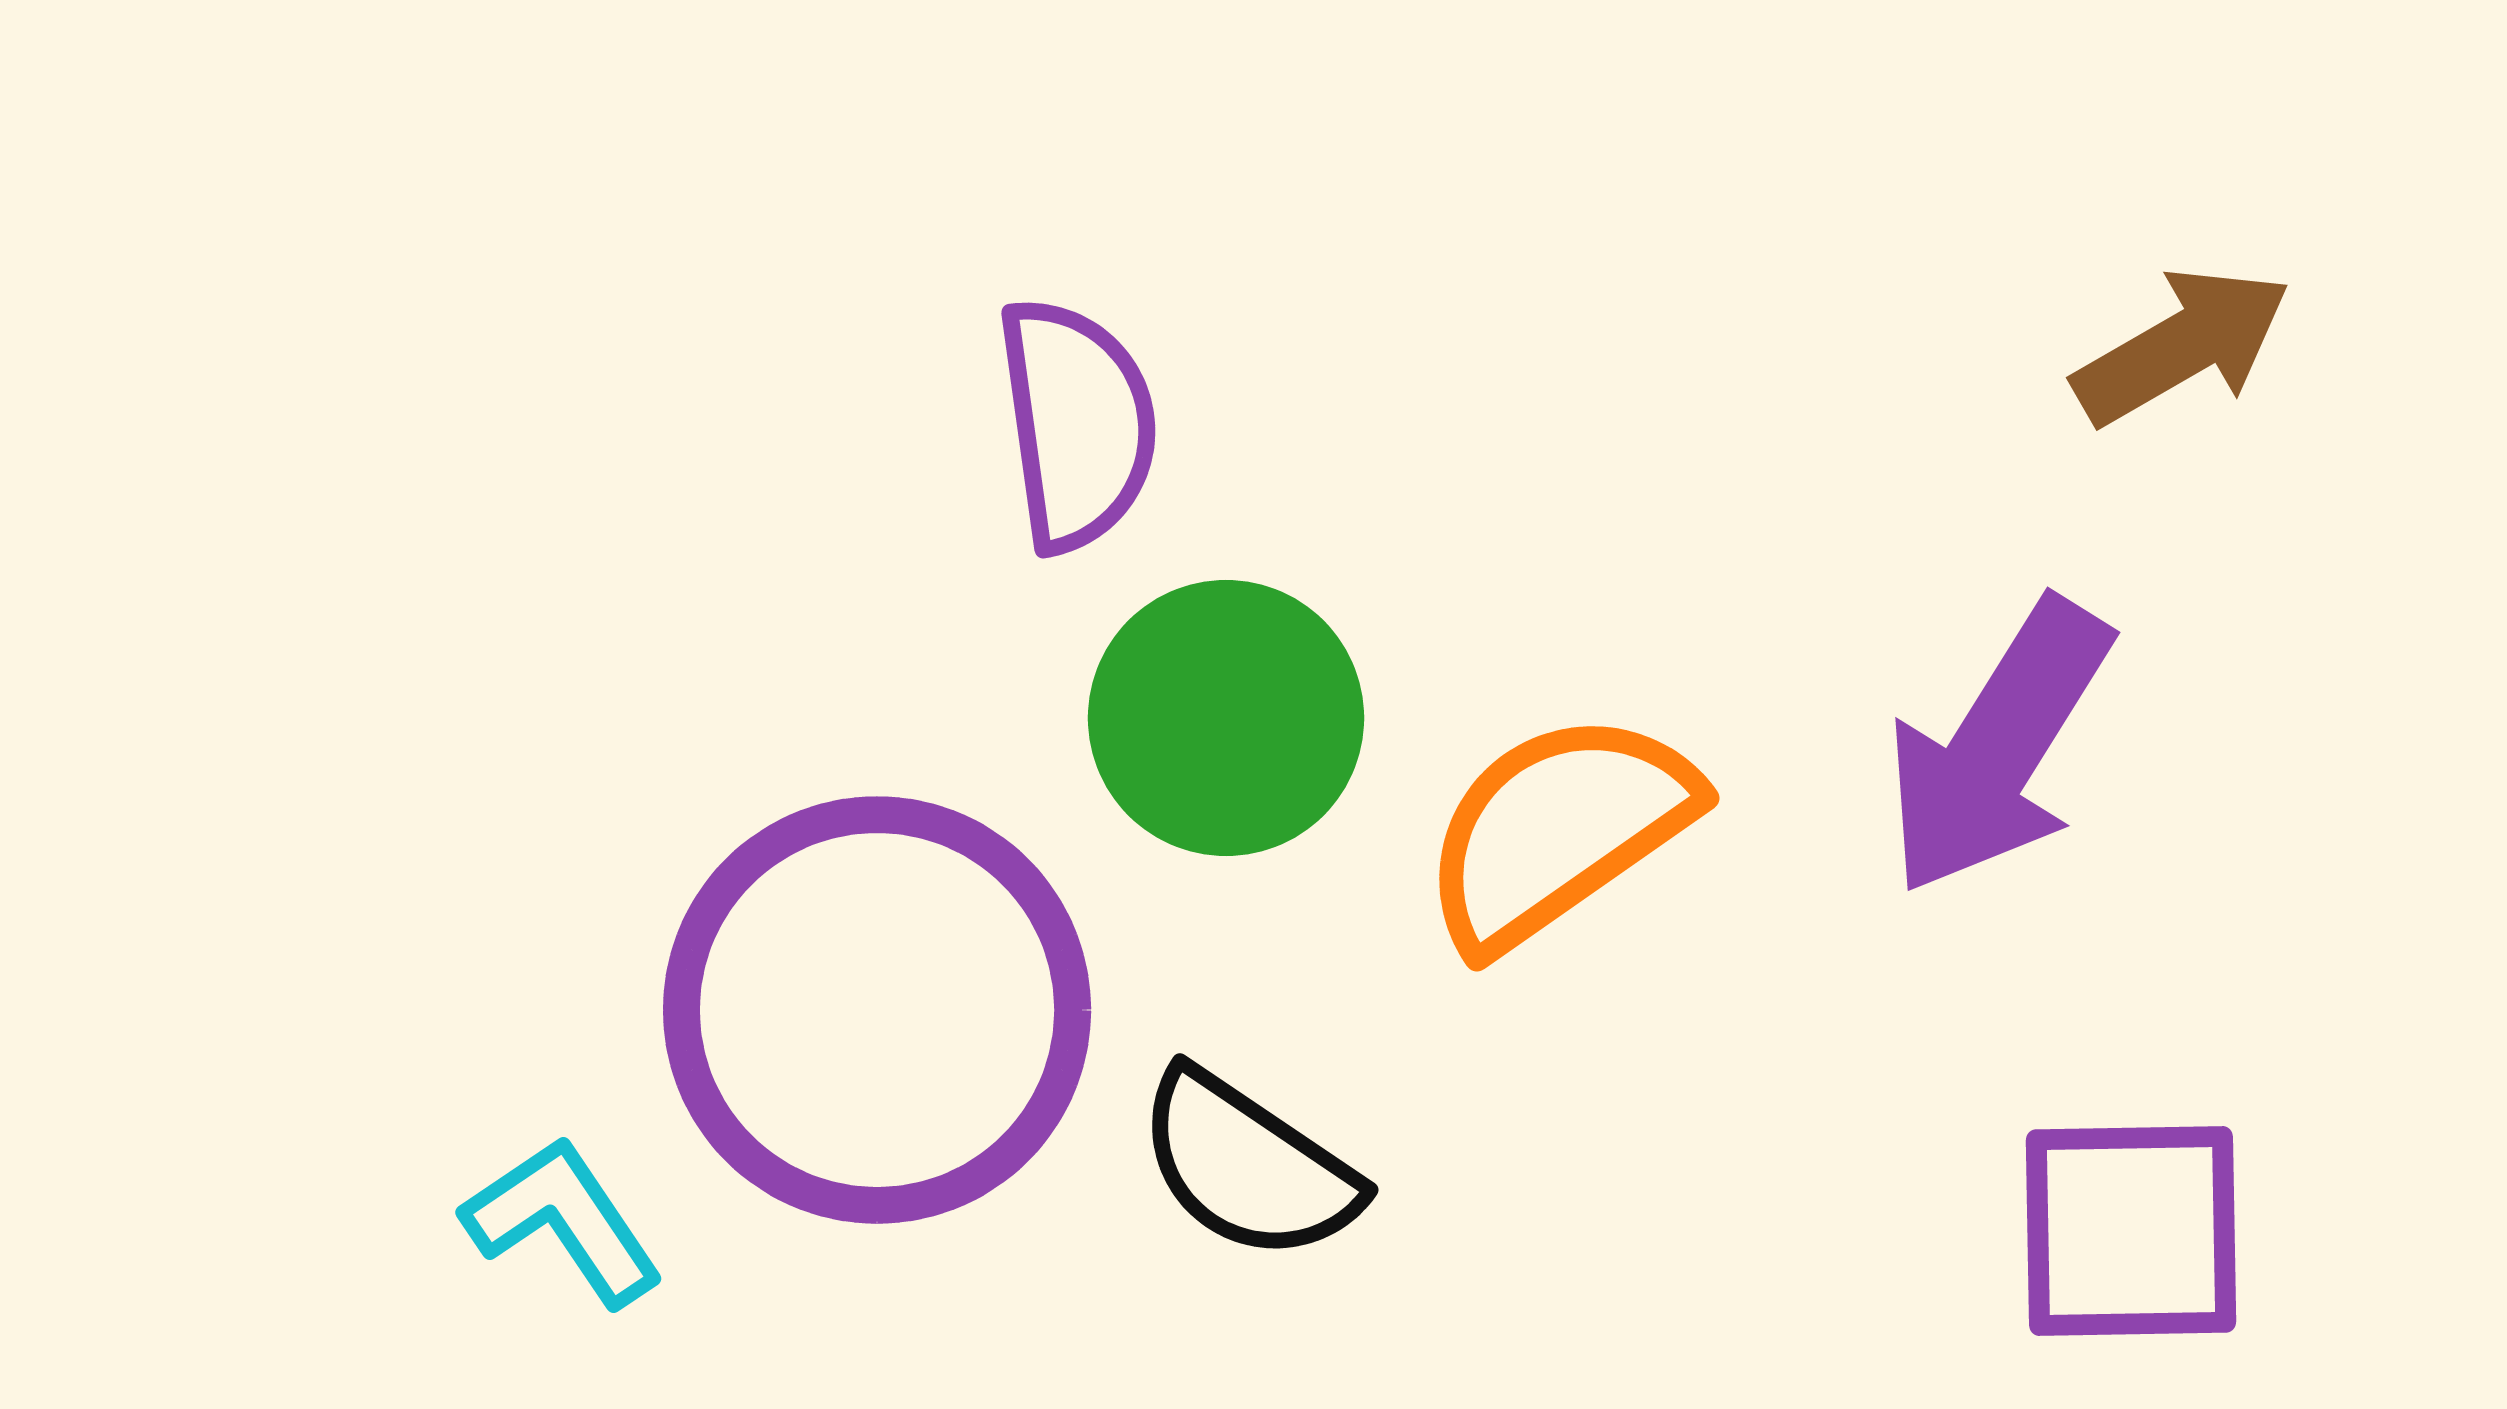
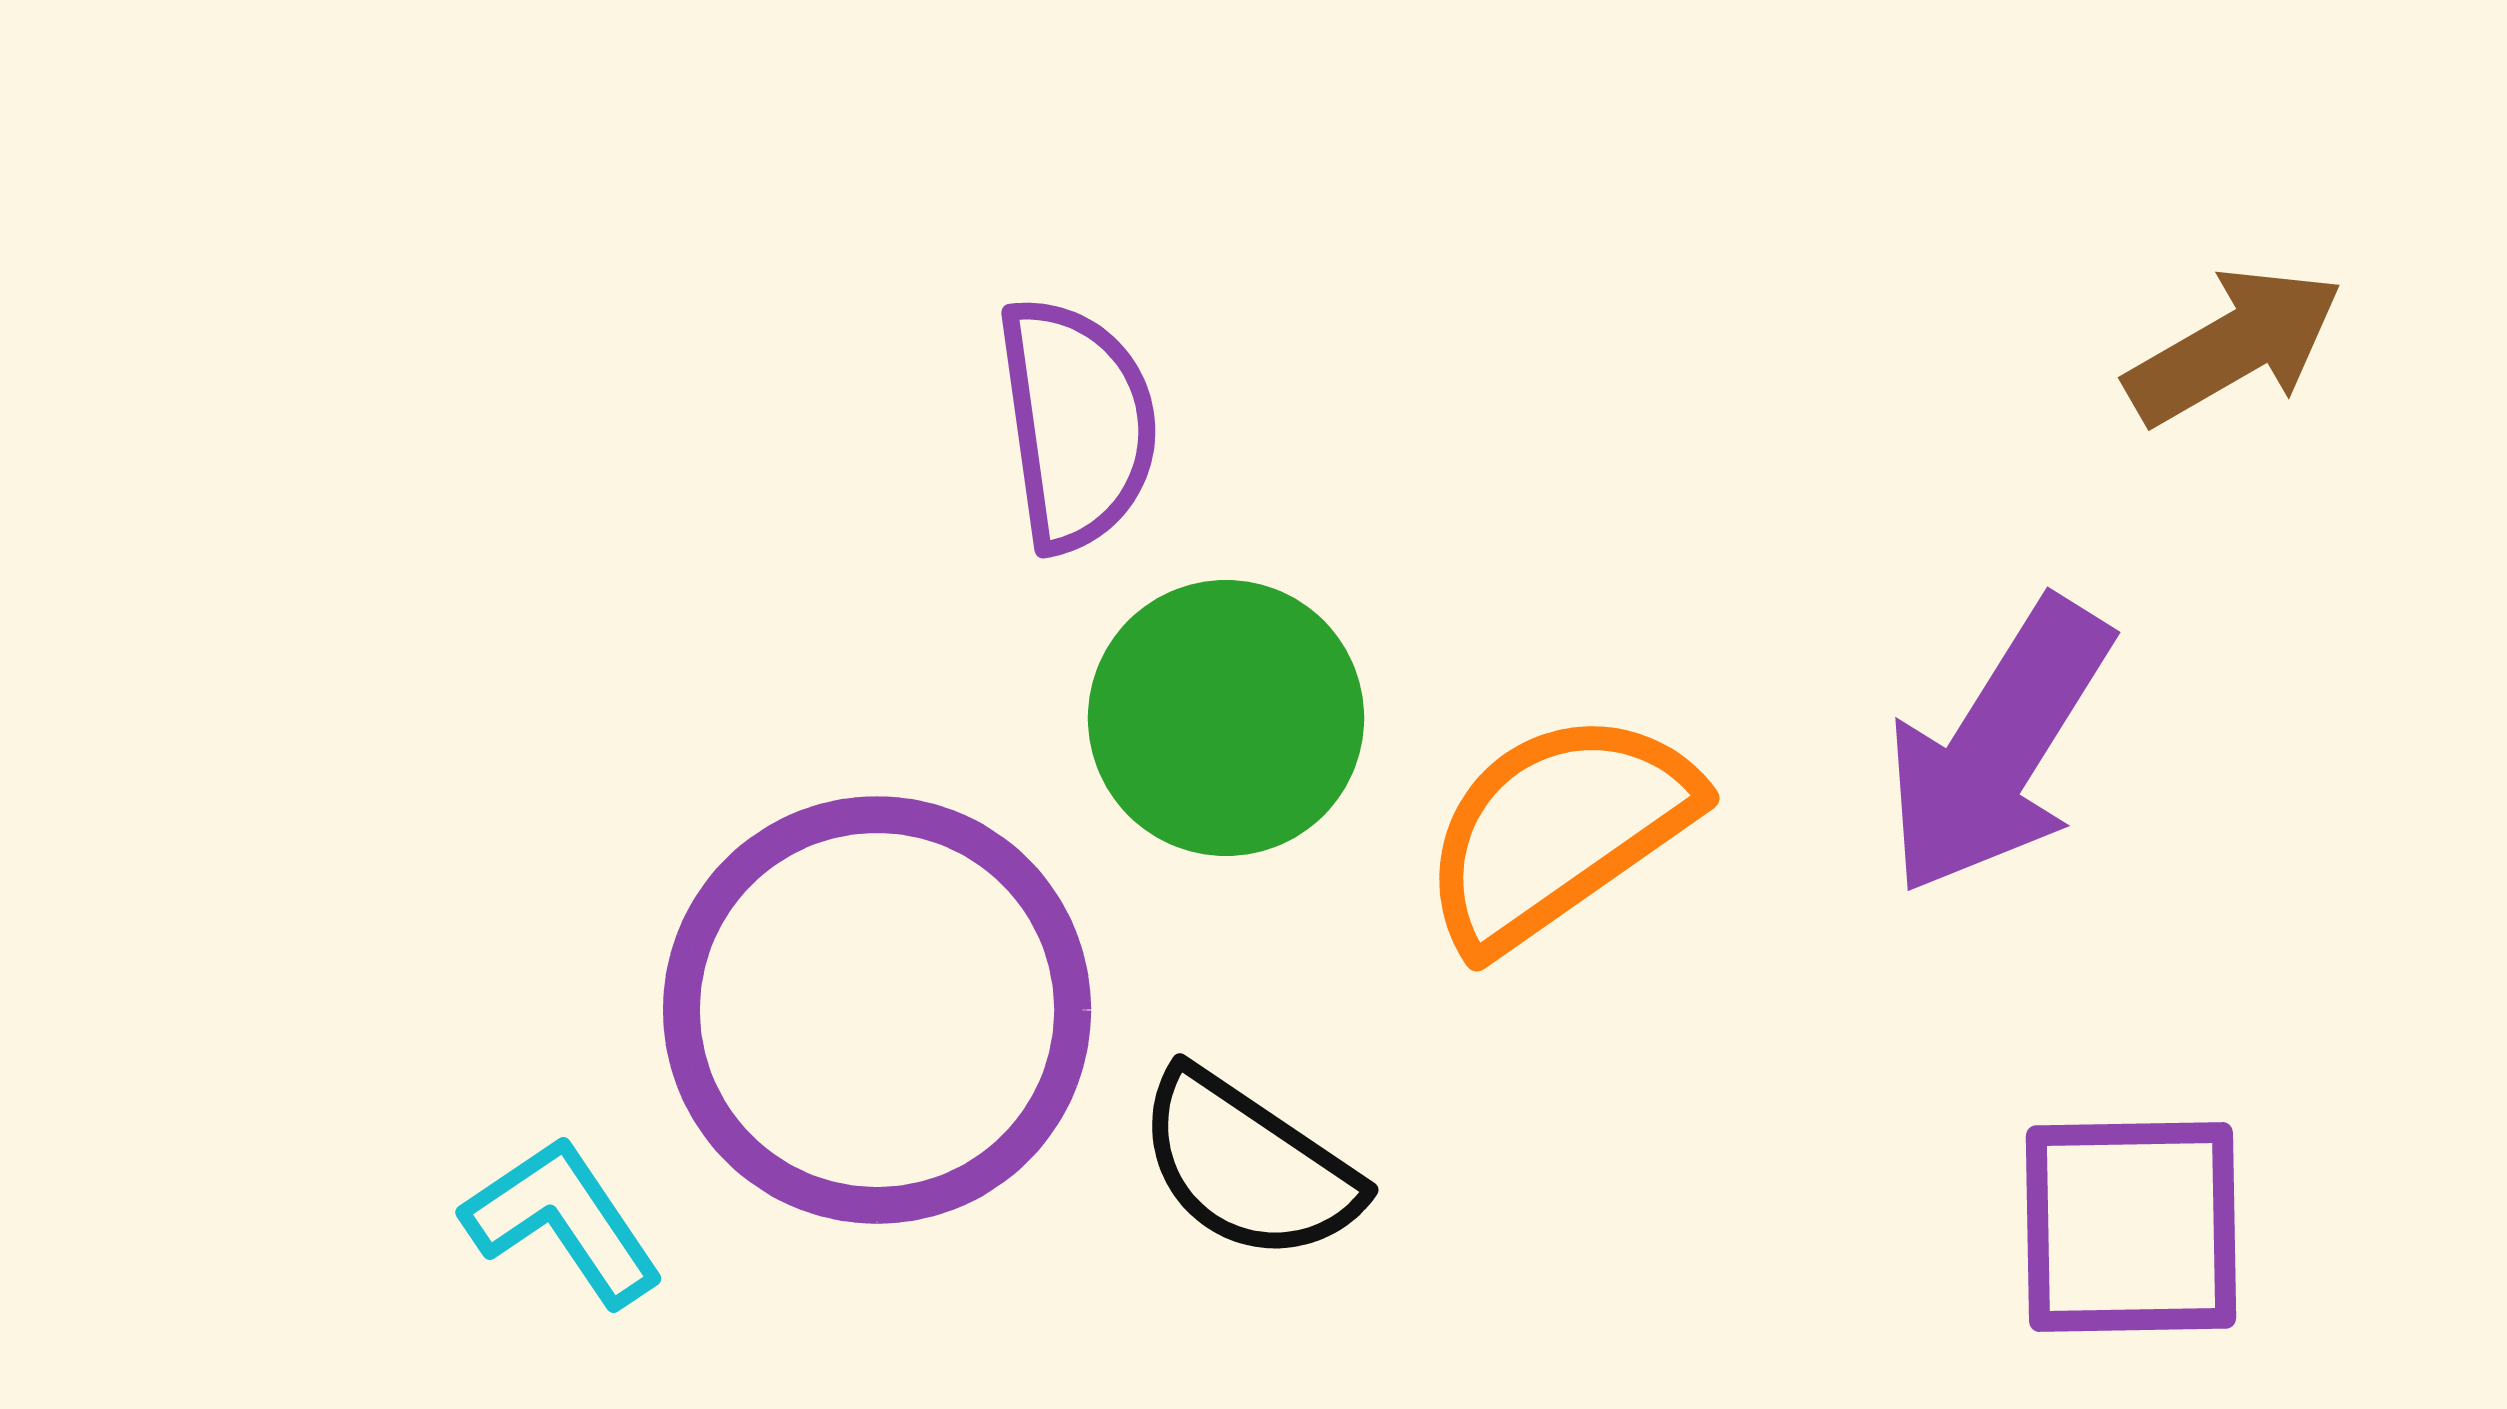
brown arrow: moved 52 px right
purple square: moved 4 px up
